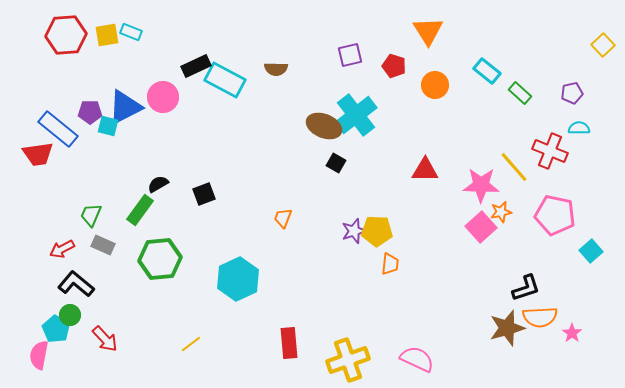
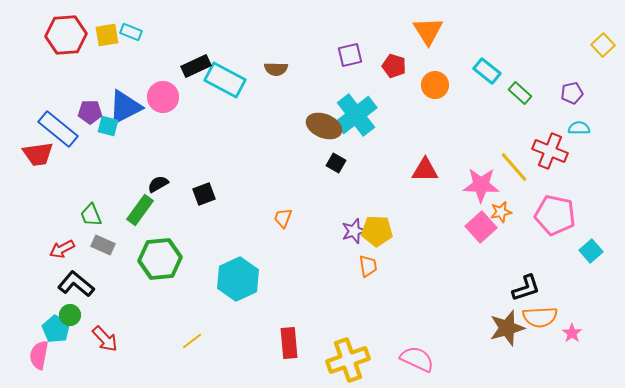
green trapezoid at (91, 215): rotated 45 degrees counterclockwise
orange trapezoid at (390, 264): moved 22 px left, 2 px down; rotated 15 degrees counterclockwise
yellow line at (191, 344): moved 1 px right, 3 px up
